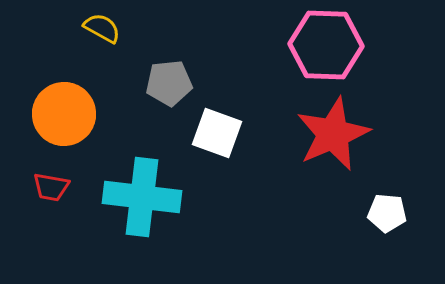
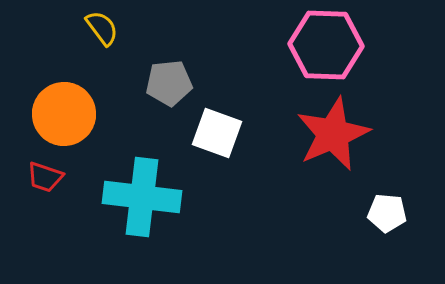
yellow semicircle: rotated 24 degrees clockwise
red trapezoid: moved 6 px left, 10 px up; rotated 9 degrees clockwise
